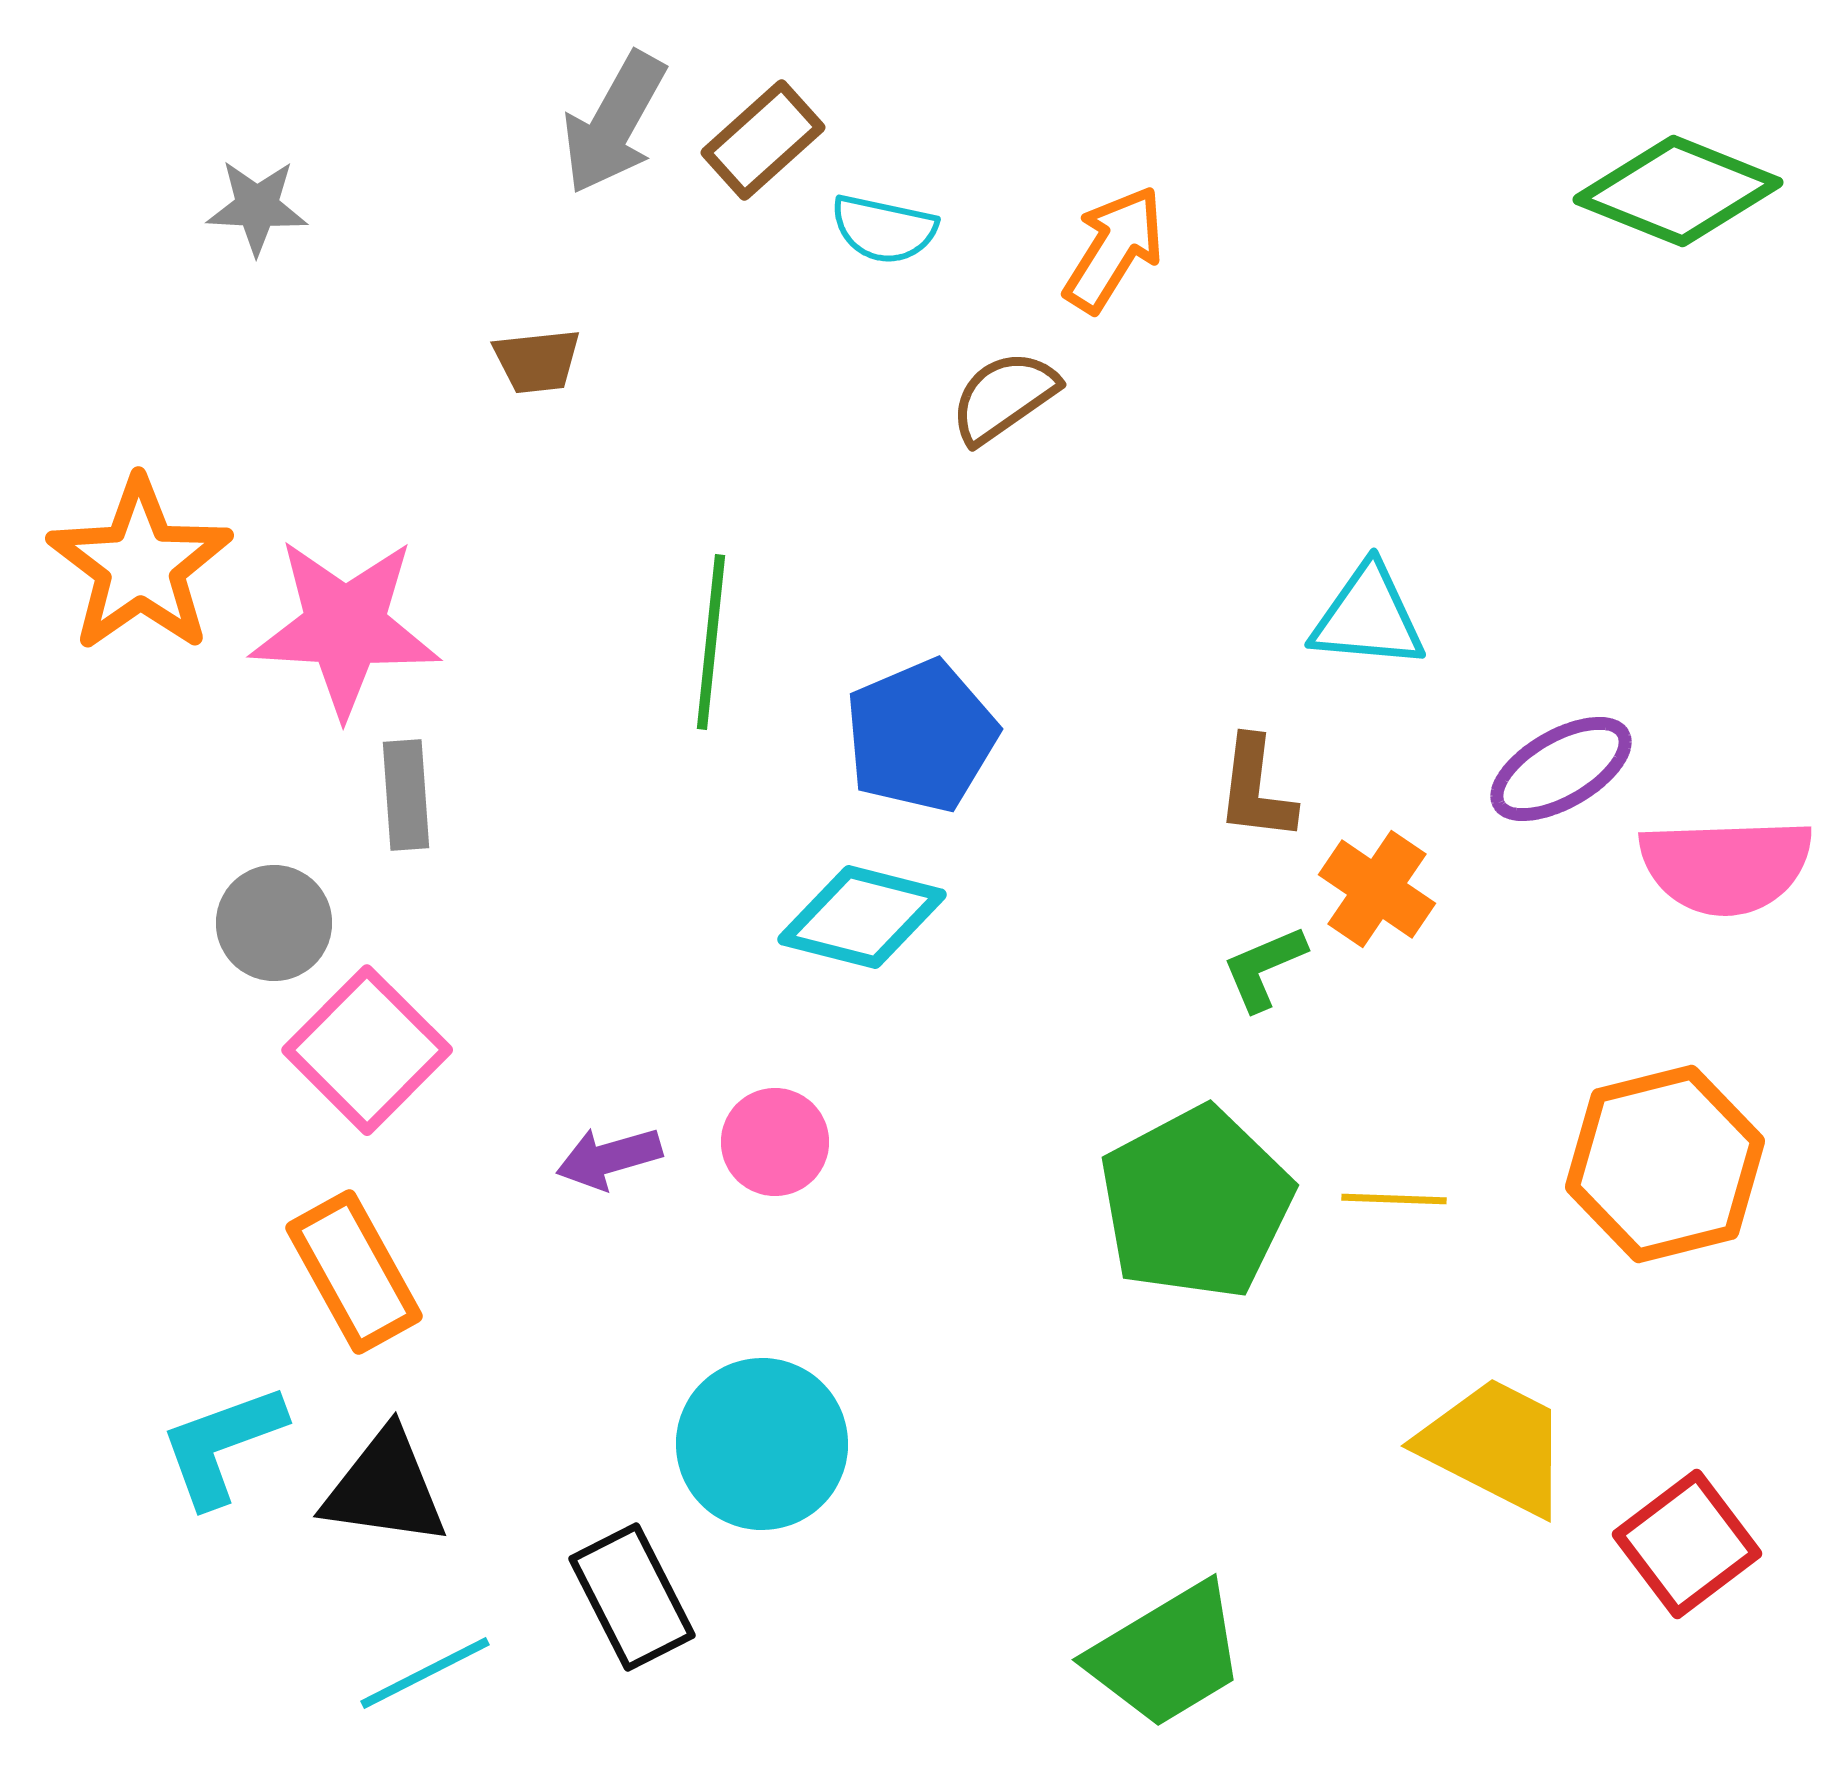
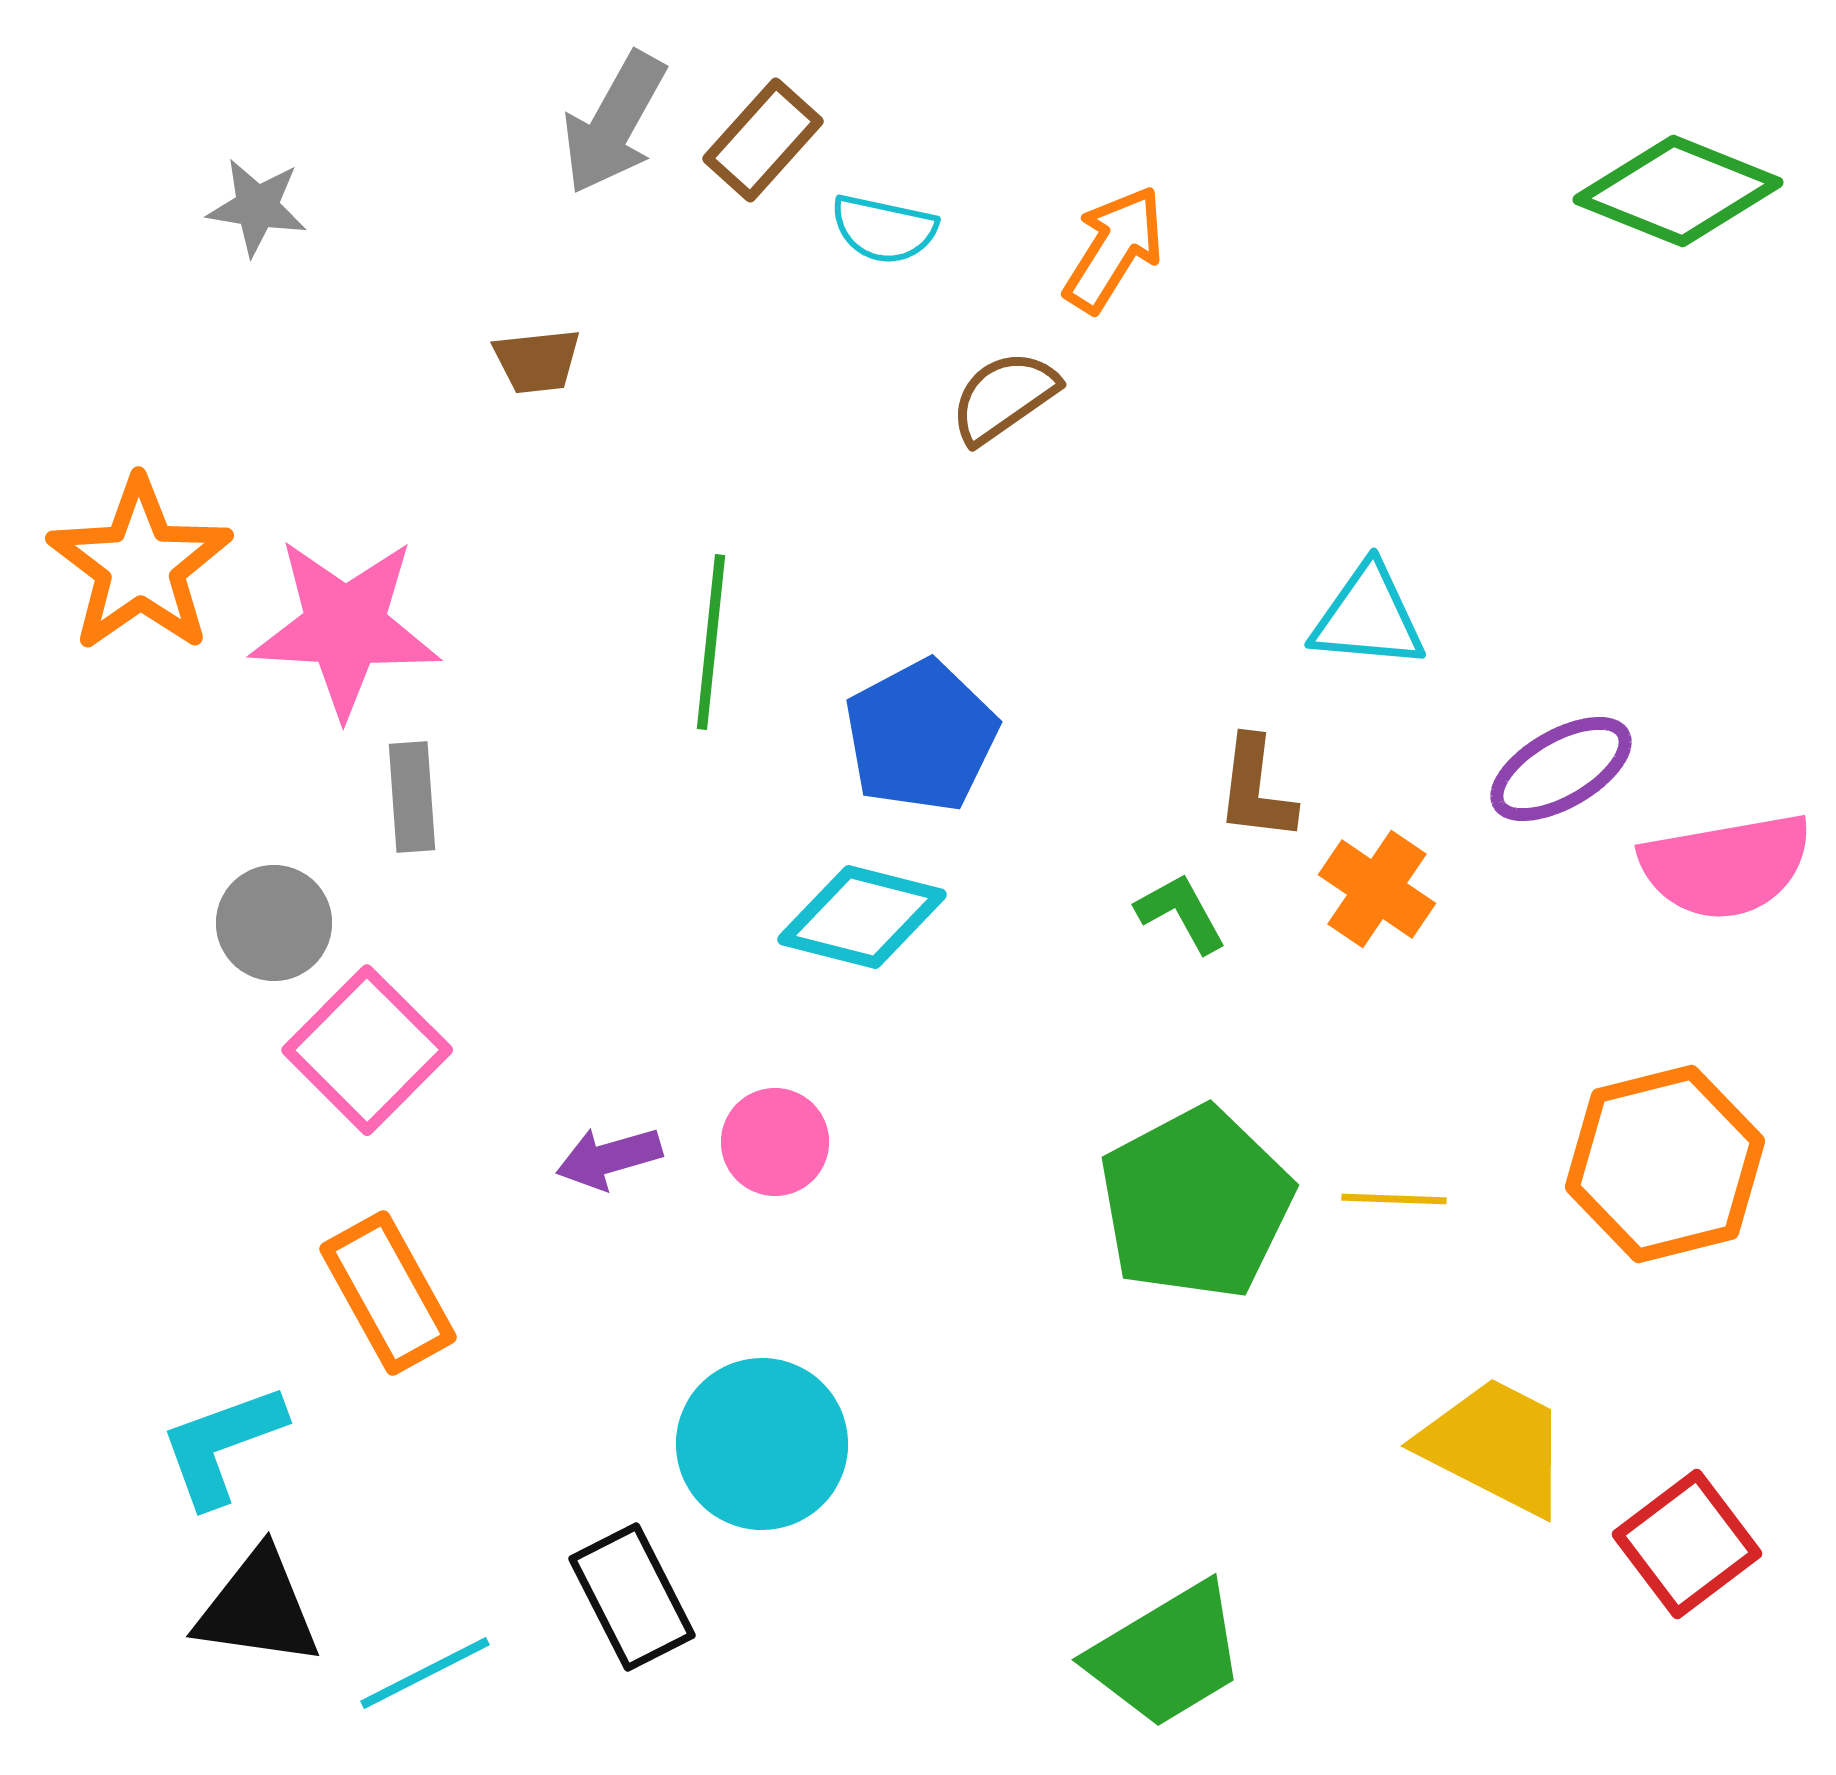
brown rectangle: rotated 6 degrees counterclockwise
gray star: rotated 6 degrees clockwise
blue pentagon: rotated 5 degrees counterclockwise
gray rectangle: moved 6 px right, 2 px down
pink semicircle: rotated 8 degrees counterclockwise
green L-shape: moved 83 px left, 55 px up; rotated 84 degrees clockwise
orange rectangle: moved 34 px right, 21 px down
black triangle: moved 127 px left, 120 px down
